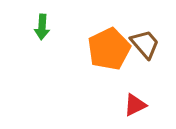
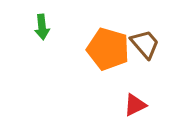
green arrow: rotated 10 degrees counterclockwise
orange pentagon: moved 1 px left; rotated 30 degrees counterclockwise
